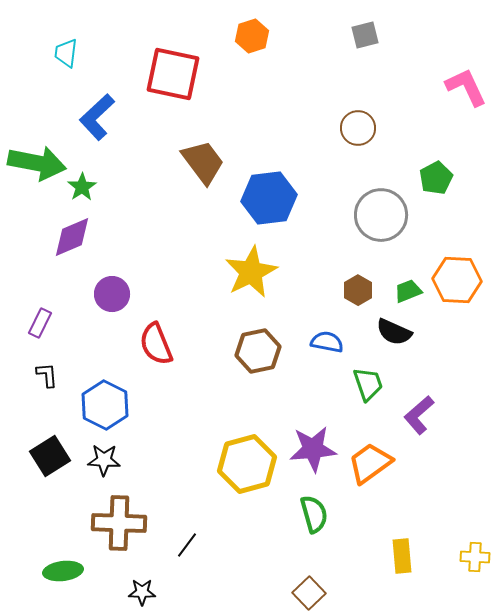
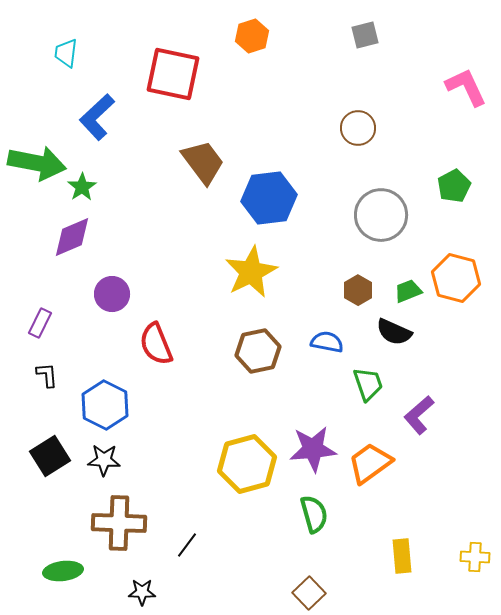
green pentagon at (436, 178): moved 18 px right, 8 px down
orange hexagon at (457, 280): moved 1 px left, 2 px up; rotated 12 degrees clockwise
